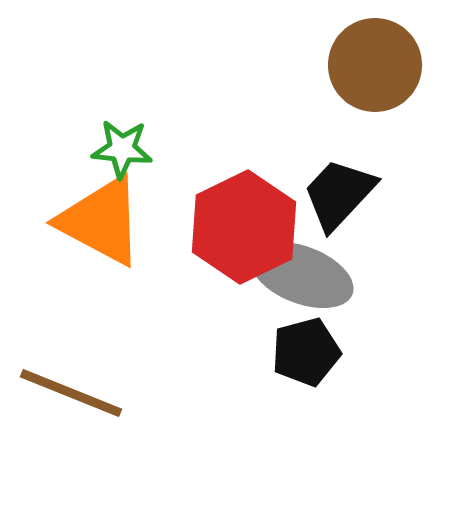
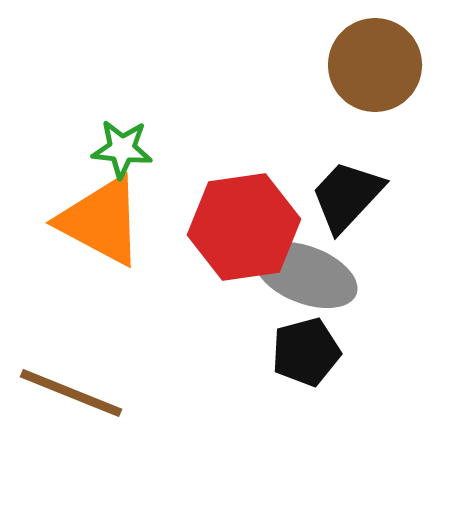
black trapezoid: moved 8 px right, 2 px down
red hexagon: rotated 18 degrees clockwise
gray ellipse: moved 4 px right
